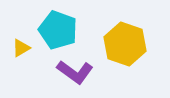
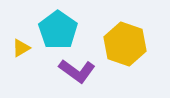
cyan pentagon: rotated 15 degrees clockwise
purple L-shape: moved 2 px right, 1 px up
